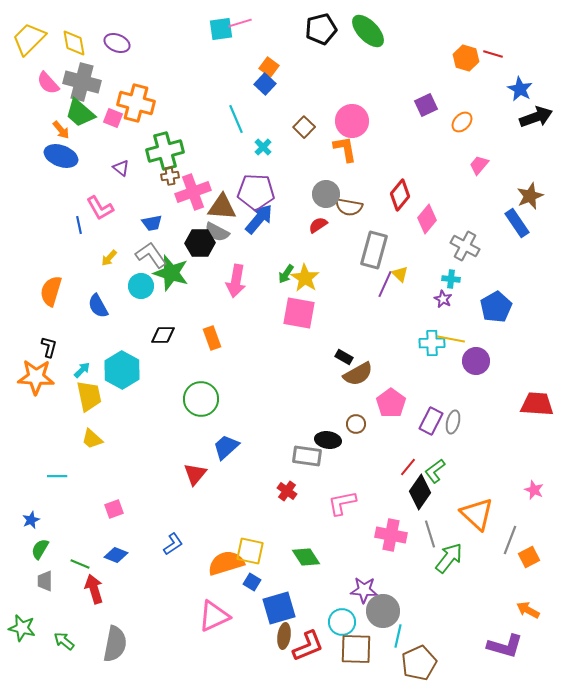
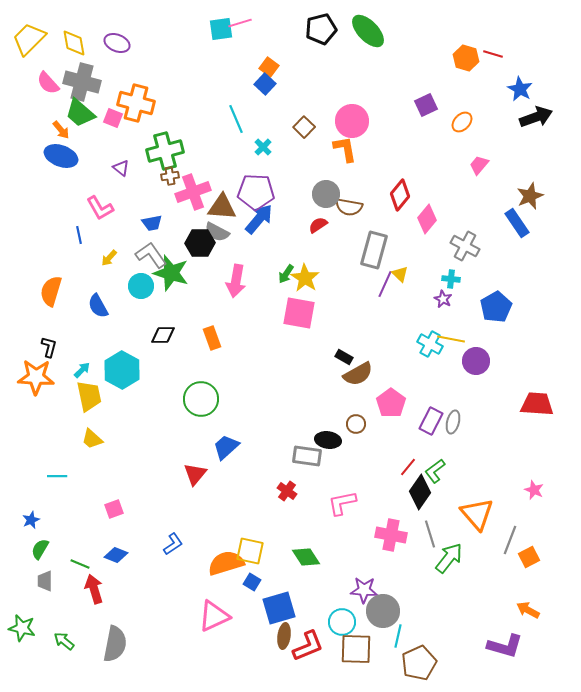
blue line at (79, 225): moved 10 px down
cyan cross at (432, 343): moved 2 px left, 1 px down; rotated 30 degrees clockwise
orange triangle at (477, 514): rotated 6 degrees clockwise
